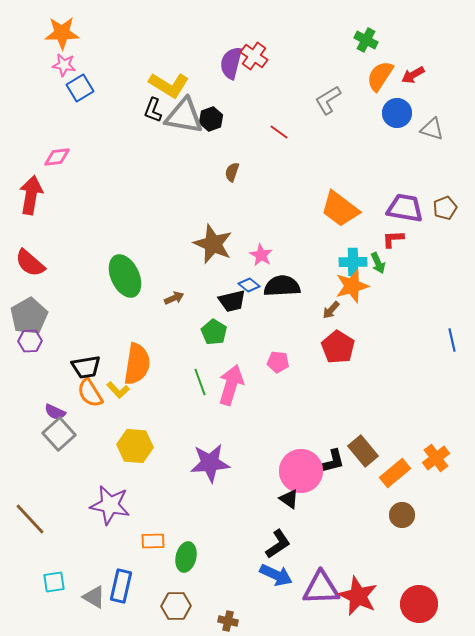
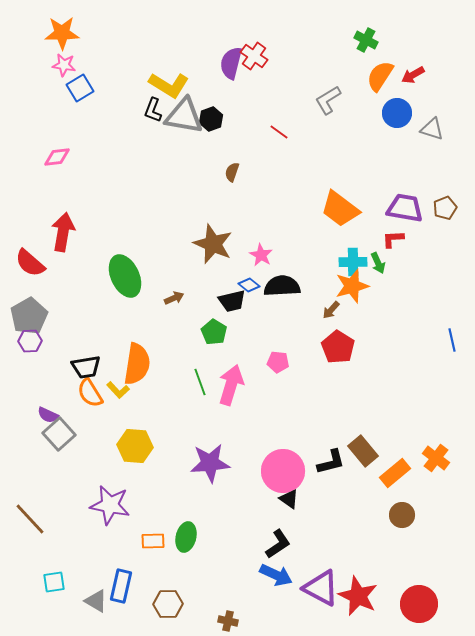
red arrow at (31, 195): moved 32 px right, 37 px down
purple semicircle at (55, 412): moved 7 px left, 3 px down
orange cross at (436, 458): rotated 16 degrees counterclockwise
pink circle at (301, 471): moved 18 px left
green ellipse at (186, 557): moved 20 px up
purple triangle at (321, 588): rotated 30 degrees clockwise
gray triangle at (94, 597): moved 2 px right, 4 px down
brown hexagon at (176, 606): moved 8 px left, 2 px up
